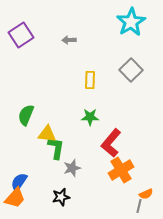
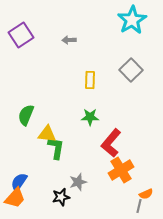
cyan star: moved 1 px right, 2 px up
gray star: moved 6 px right, 14 px down
